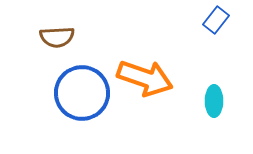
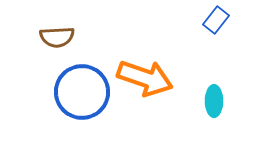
blue circle: moved 1 px up
